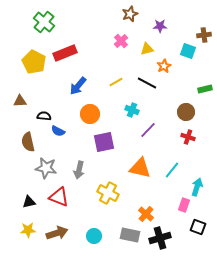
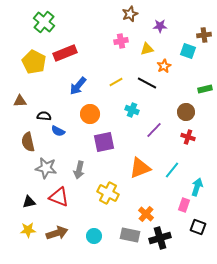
pink cross: rotated 32 degrees clockwise
purple line: moved 6 px right
orange triangle: rotated 35 degrees counterclockwise
